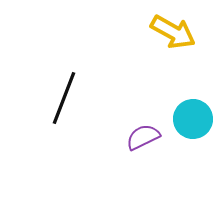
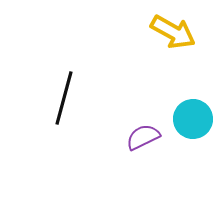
black line: rotated 6 degrees counterclockwise
